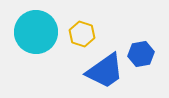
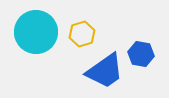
yellow hexagon: rotated 25 degrees clockwise
blue hexagon: rotated 20 degrees clockwise
